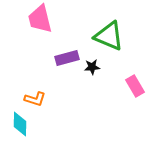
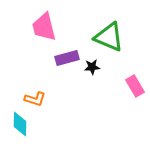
pink trapezoid: moved 4 px right, 8 px down
green triangle: moved 1 px down
